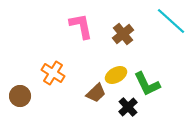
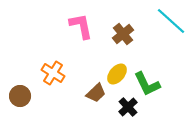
yellow ellipse: moved 1 px right, 1 px up; rotated 20 degrees counterclockwise
